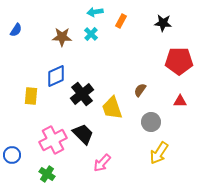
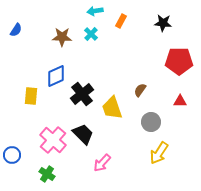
cyan arrow: moved 1 px up
pink cross: rotated 20 degrees counterclockwise
